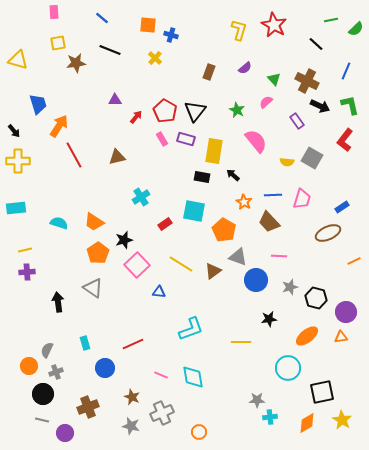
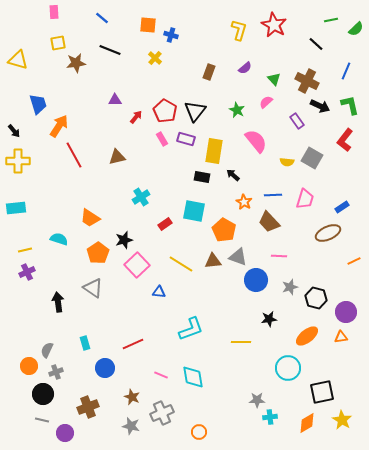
pink trapezoid at (302, 199): moved 3 px right
orange trapezoid at (94, 222): moved 4 px left, 4 px up
cyan semicircle at (59, 223): moved 16 px down
brown triangle at (213, 271): moved 10 px up; rotated 30 degrees clockwise
purple cross at (27, 272): rotated 21 degrees counterclockwise
